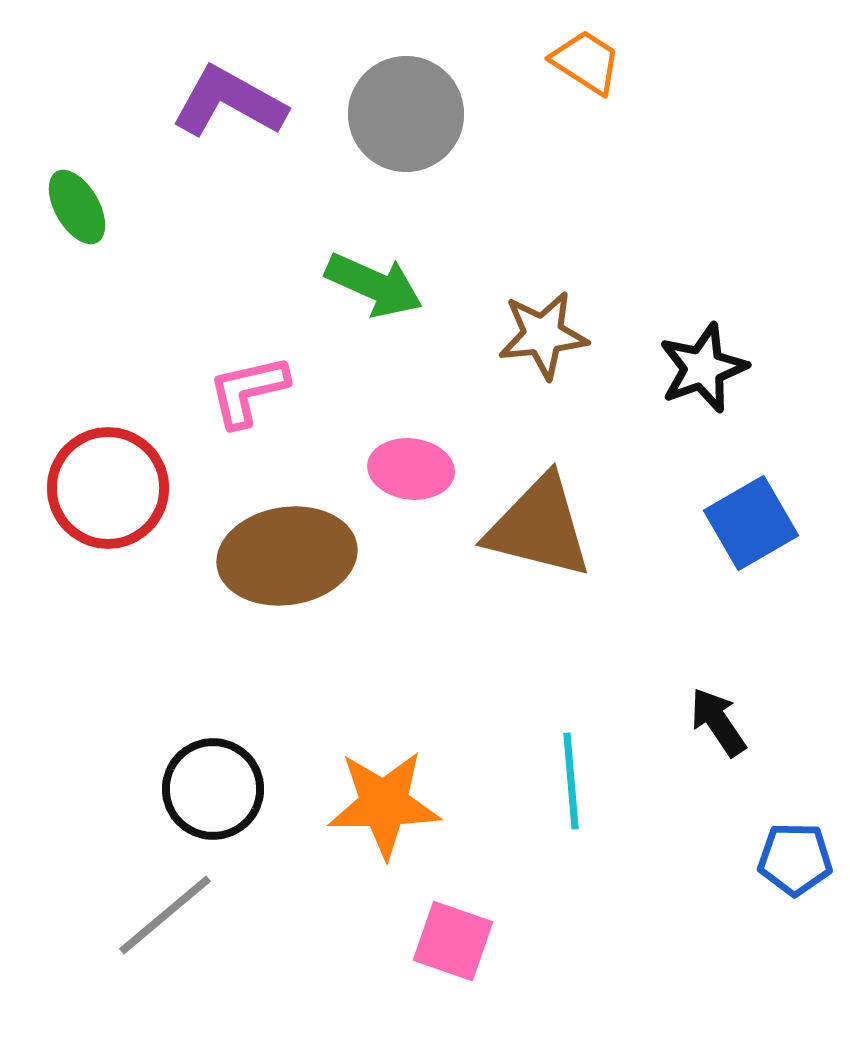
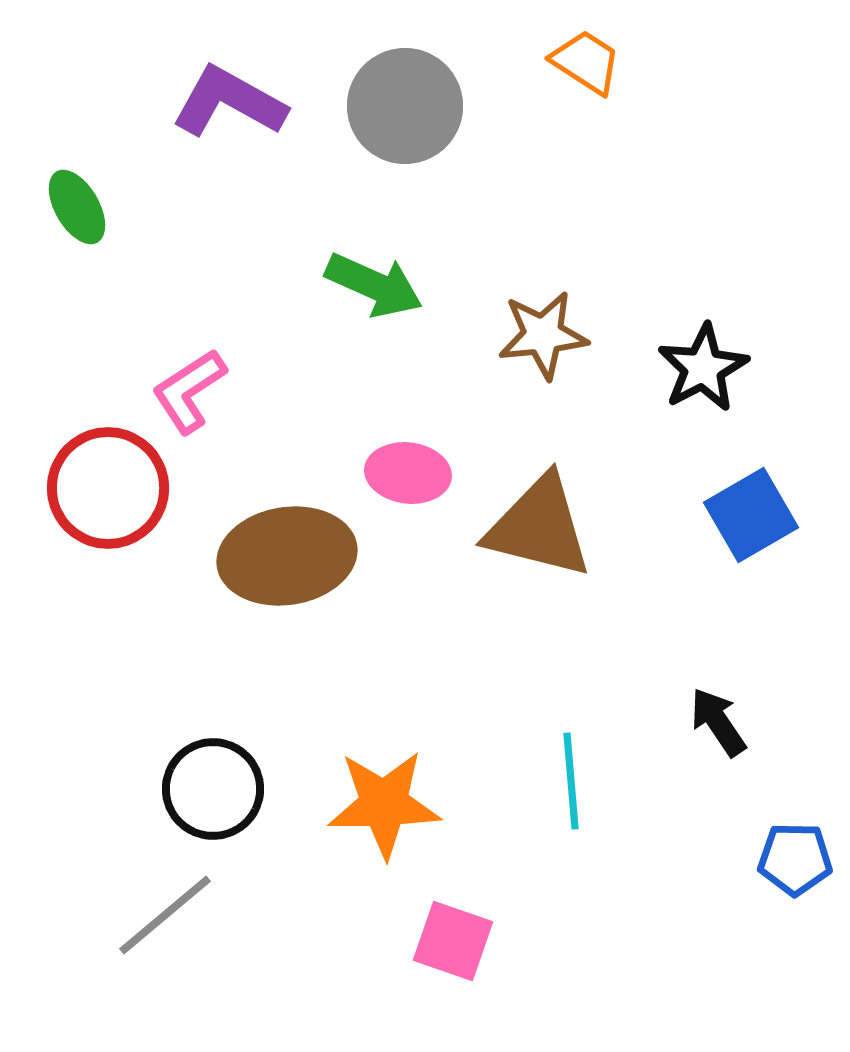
gray circle: moved 1 px left, 8 px up
black star: rotated 8 degrees counterclockwise
pink L-shape: moved 59 px left; rotated 20 degrees counterclockwise
pink ellipse: moved 3 px left, 4 px down
blue square: moved 8 px up
